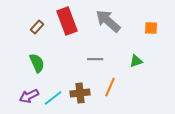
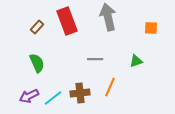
gray arrow: moved 4 px up; rotated 36 degrees clockwise
